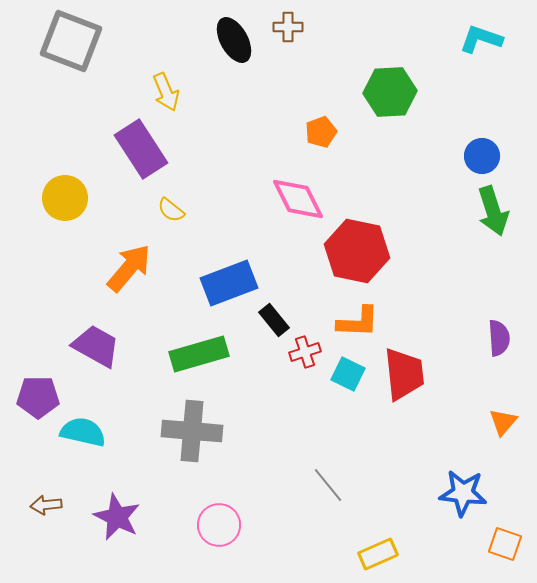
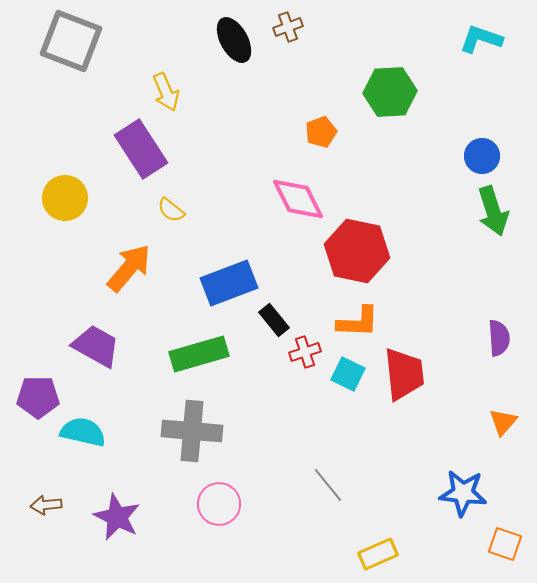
brown cross: rotated 20 degrees counterclockwise
pink circle: moved 21 px up
